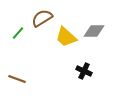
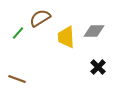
brown semicircle: moved 2 px left
yellow trapezoid: rotated 45 degrees clockwise
black cross: moved 14 px right, 4 px up; rotated 21 degrees clockwise
